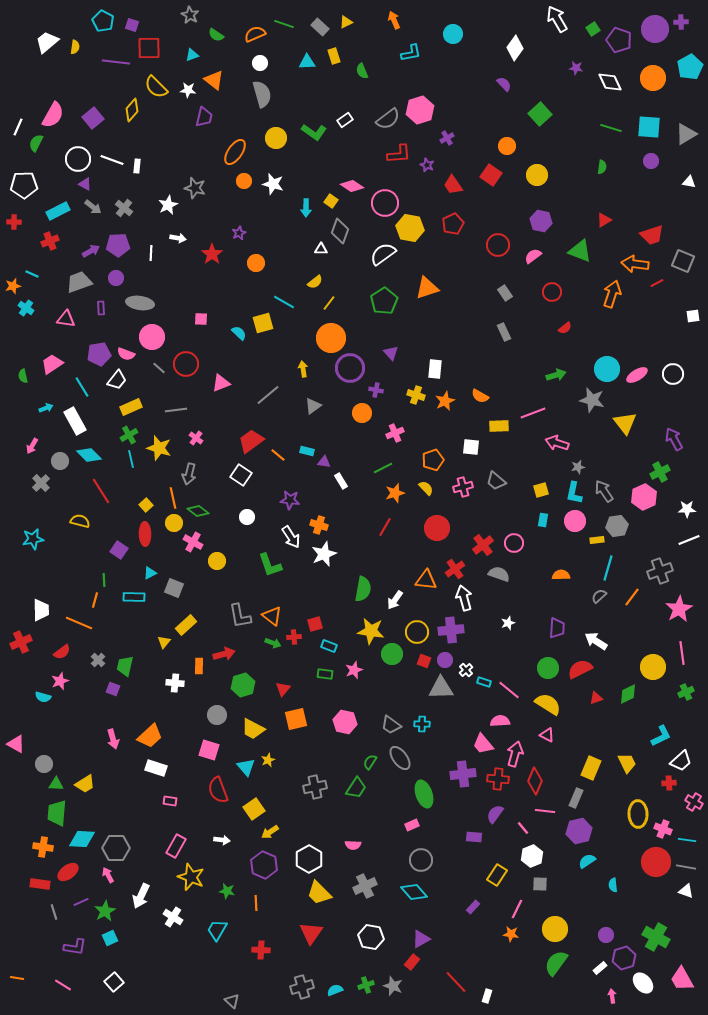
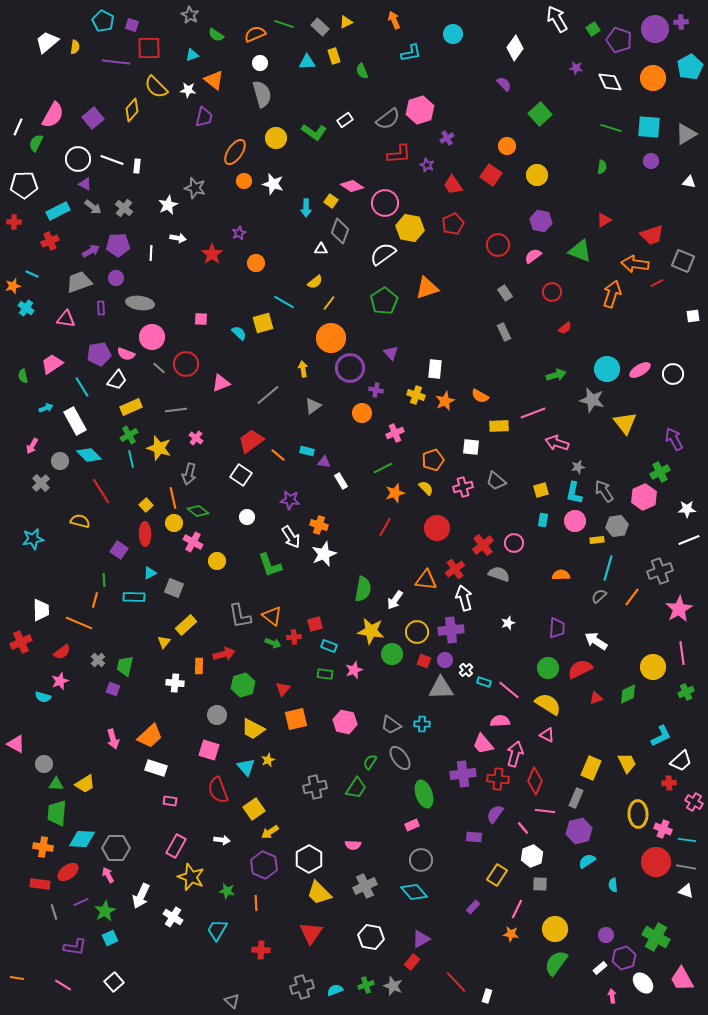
pink ellipse at (637, 375): moved 3 px right, 5 px up
